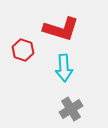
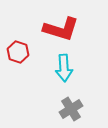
red hexagon: moved 5 px left, 2 px down
